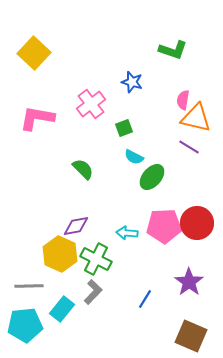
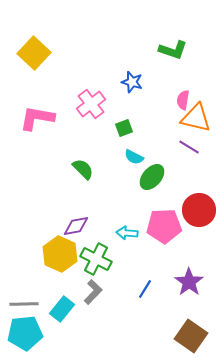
red circle: moved 2 px right, 13 px up
gray line: moved 5 px left, 18 px down
blue line: moved 10 px up
cyan pentagon: moved 8 px down
brown square: rotated 12 degrees clockwise
